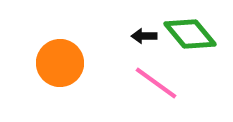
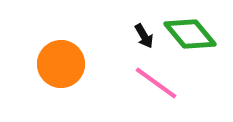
black arrow: rotated 120 degrees counterclockwise
orange circle: moved 1 px right, 1 px down
